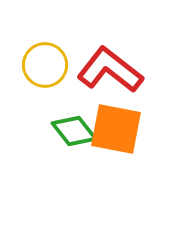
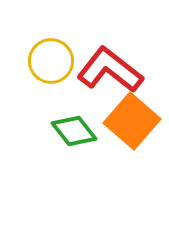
yellow circle: moved 6 px right, 4 px up
orange square: moved 16 px right, 8 px up; rotated 30 degrees clockwise
